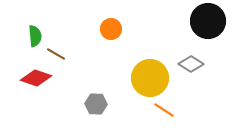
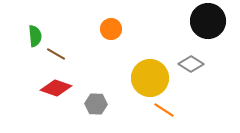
red diamond: moved 20 px right, 10 px down
